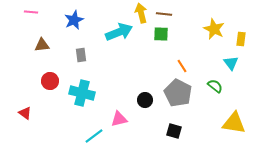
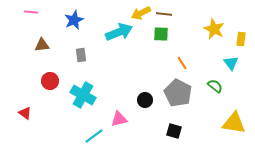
yellow arrow: rotated 102 degrees counterclockwise
orange line: moved 3 px up
cyan cross: moved 1 px right, 2 px down; rotated 15 degrees clockwise
